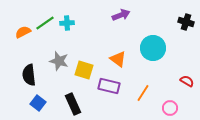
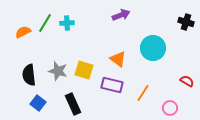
green line: rotated 24 degrees counterclockwise
gray star: moved 1 px left, 10 px down
purple rectangle: moved 3 px right, 1 px up
